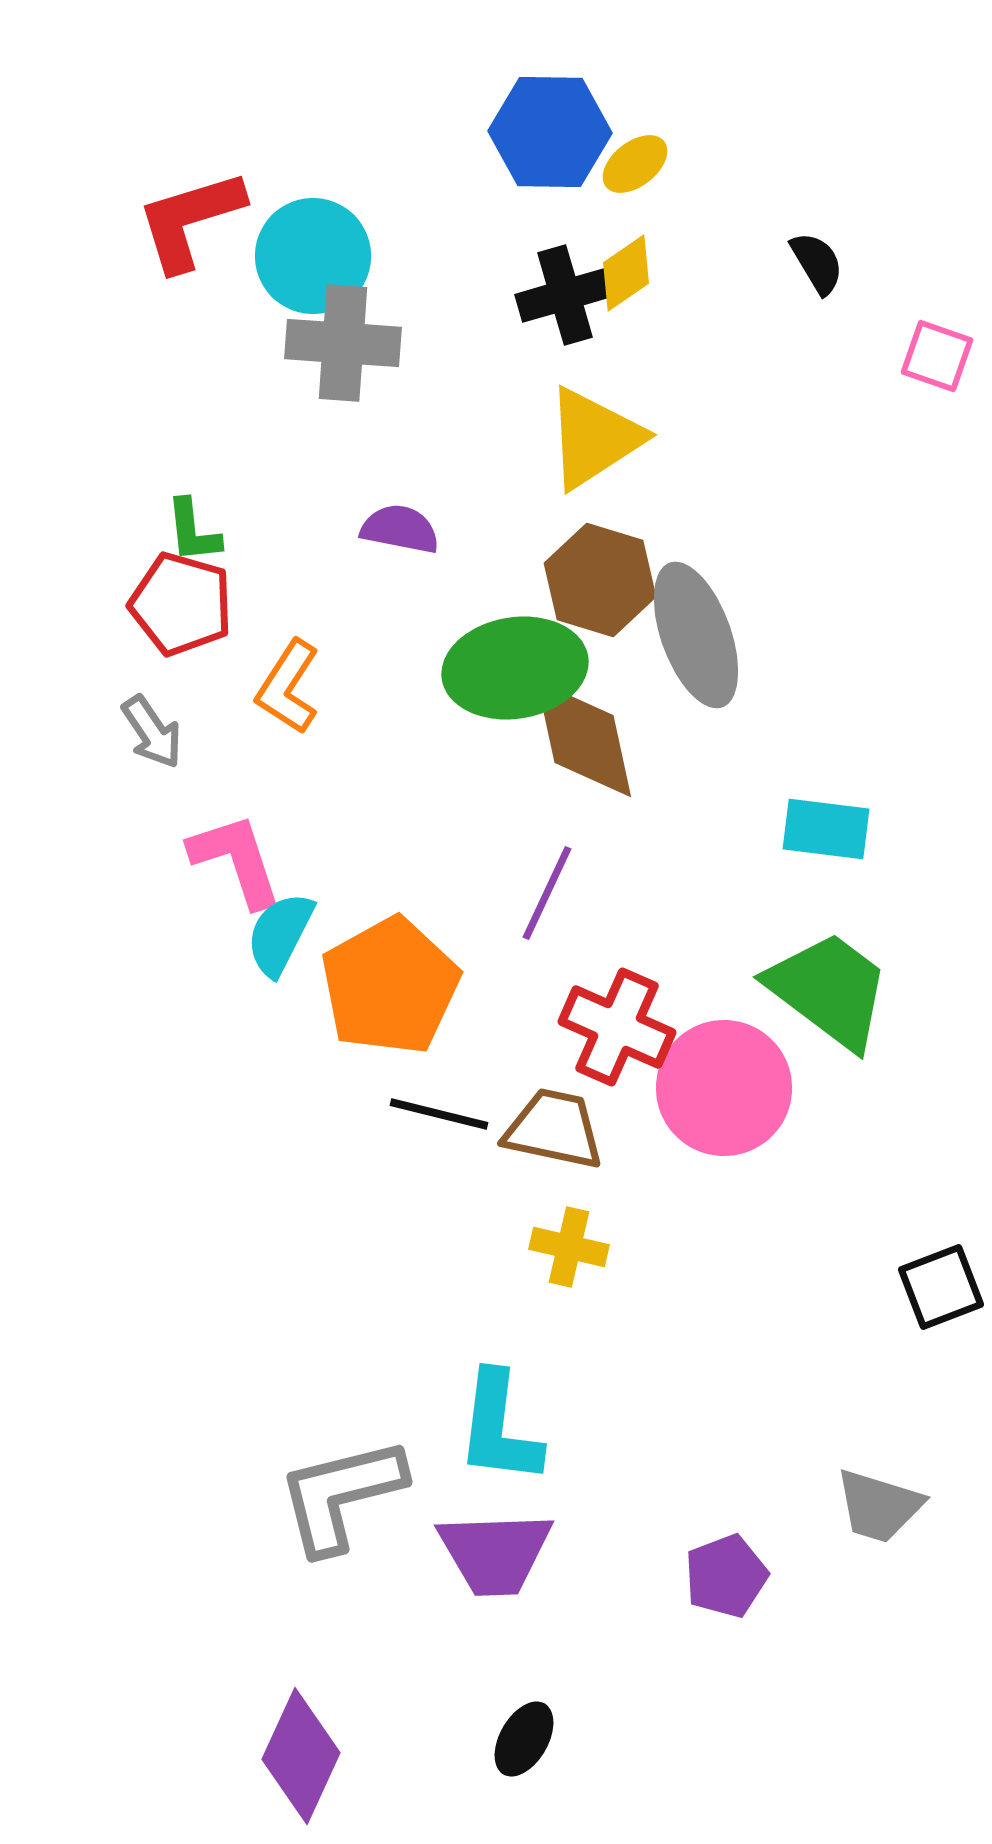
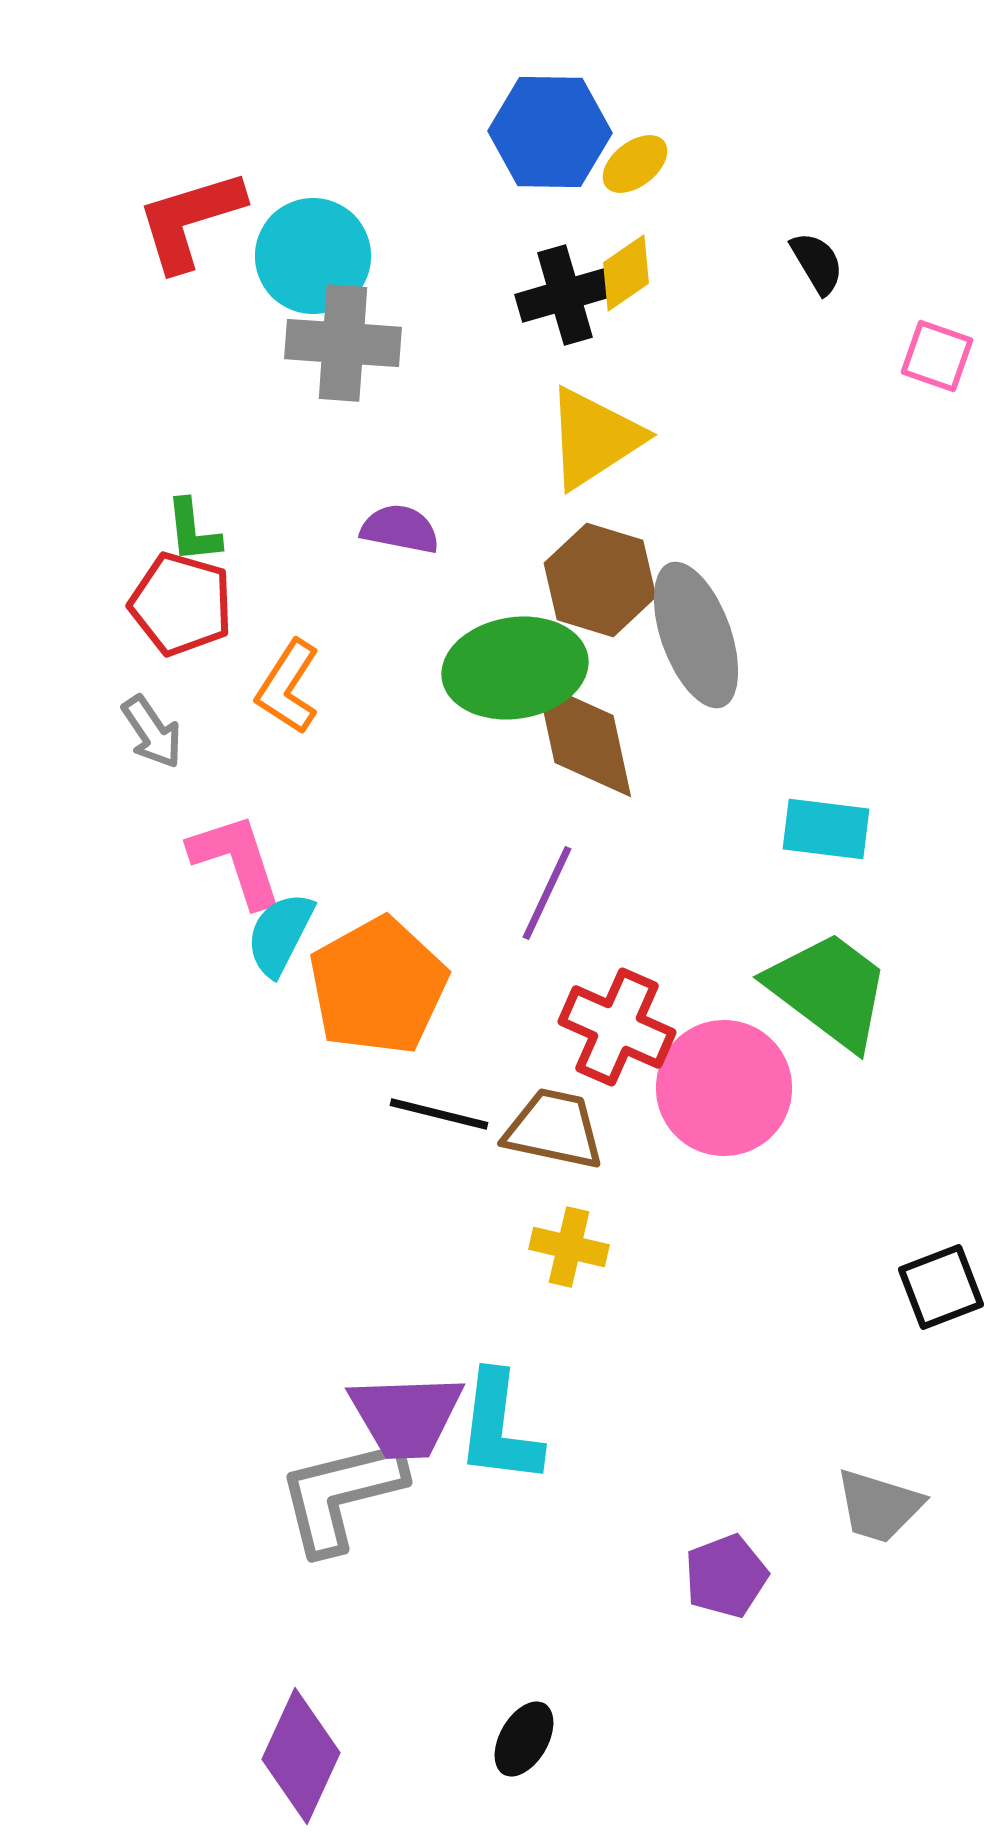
orange pentagon: moved 12 px left
purple trapezoid: moved 89 px left, 137 px up
